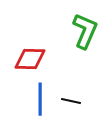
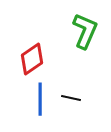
red diamond: moved 2 px right; rotated 36 degrees counterclockwise
black line: moved 3 px up
